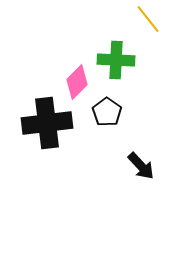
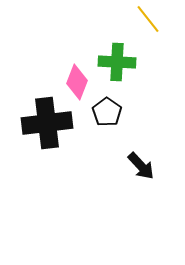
green cross: moved 1 px right, 2 px down
pink diamond: rotated 24 degrees counterclockwise
